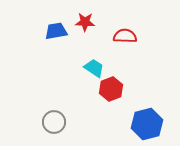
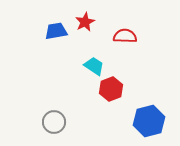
red star: rotated 30 degrees counterclockwise
cyan trapezoid: moved 2 px up
blue hexagon: moved 2 px right, 3 px up
